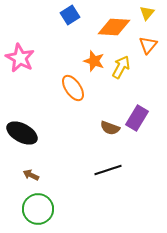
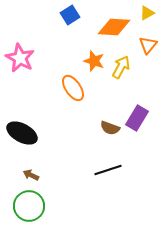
yellow triangle: rotated 21 degrees clockwise
green circle: moved 9 px left, 3 px up
